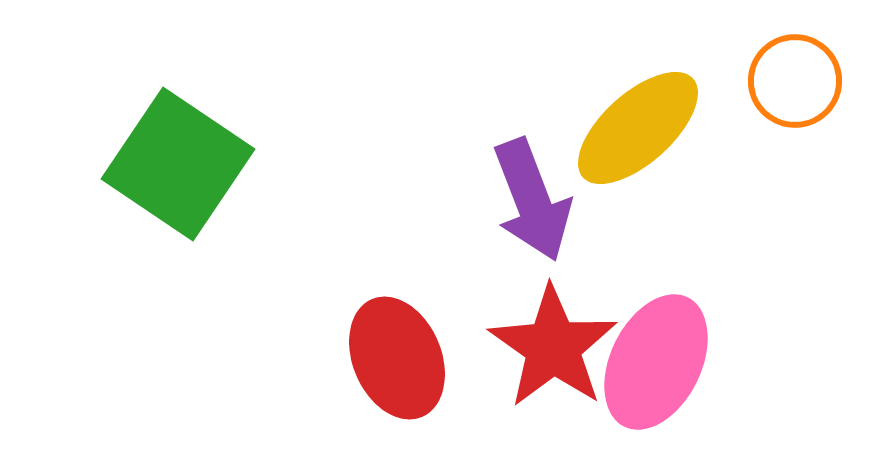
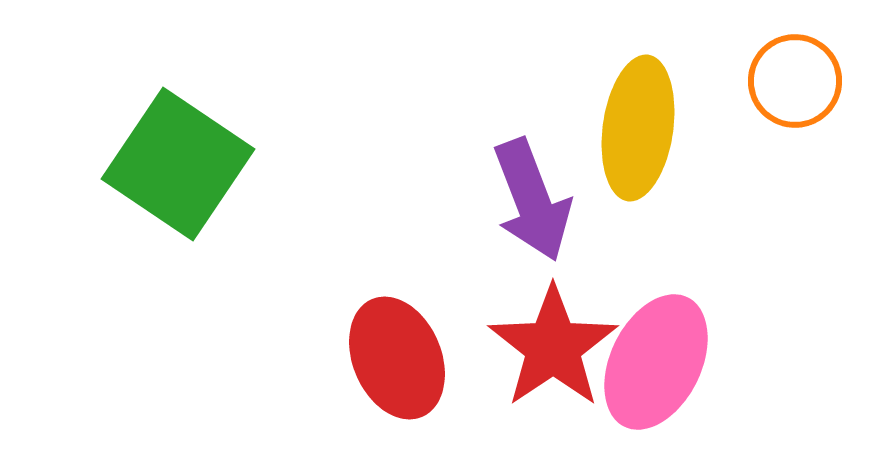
yellow ellipse: rotated 40 degrees counterclockwise
red star: rotated 3 degrees clockwise
